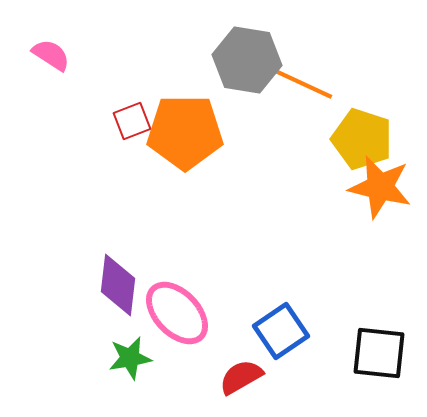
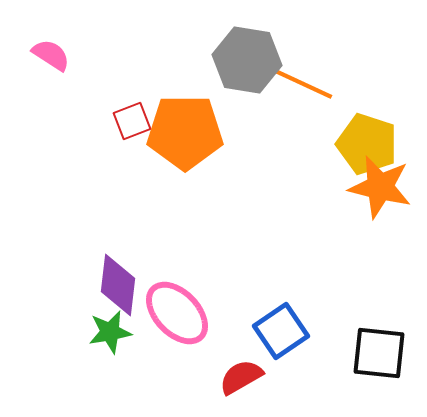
yellow pentagon: moved 5 px right, 5 px down
green star: moved 20 px left, 26 px up
